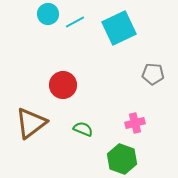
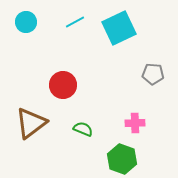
cyan circle: moved 22 px left, 8 px down
pink cross: rotated 12 degrees clockwise
